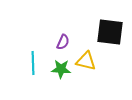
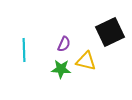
black square: rotated 32 degrees counterclockwise
purple semicircle: moved 1 px right, 2 px down
cyan line: moved 9 px left, 13 px up
